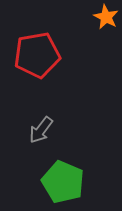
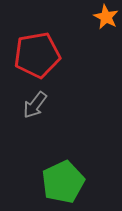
gray arrow: moved 6 px left, 25 px up
green pentagon: rotated 24 degrees clockwise
